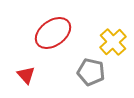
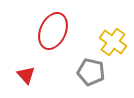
red ellipse: moved 2 px up; rotated 30 degrees counterclockwise
yellow cross: rotated 12 degrees counterclockwise
